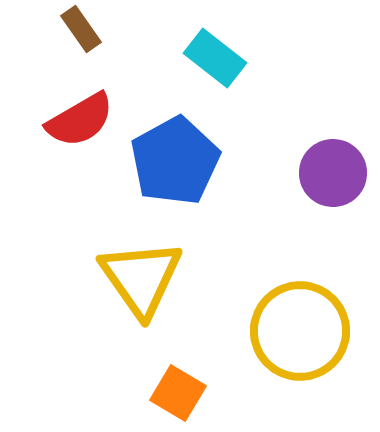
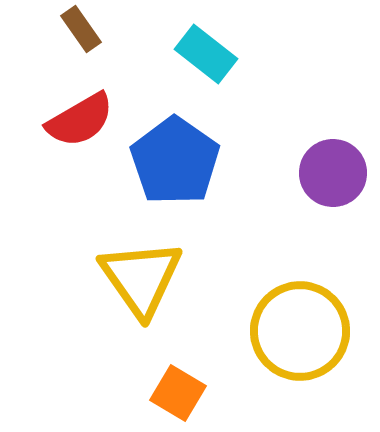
cyan rectangle: moved 9 px left, 4 px up
blue pentagon: rotated 8 degrees counterclockwise
